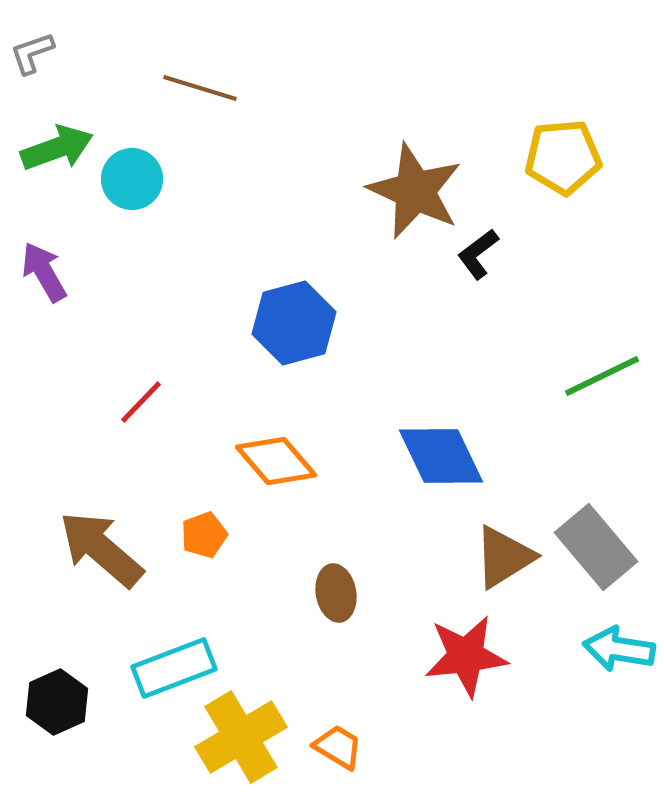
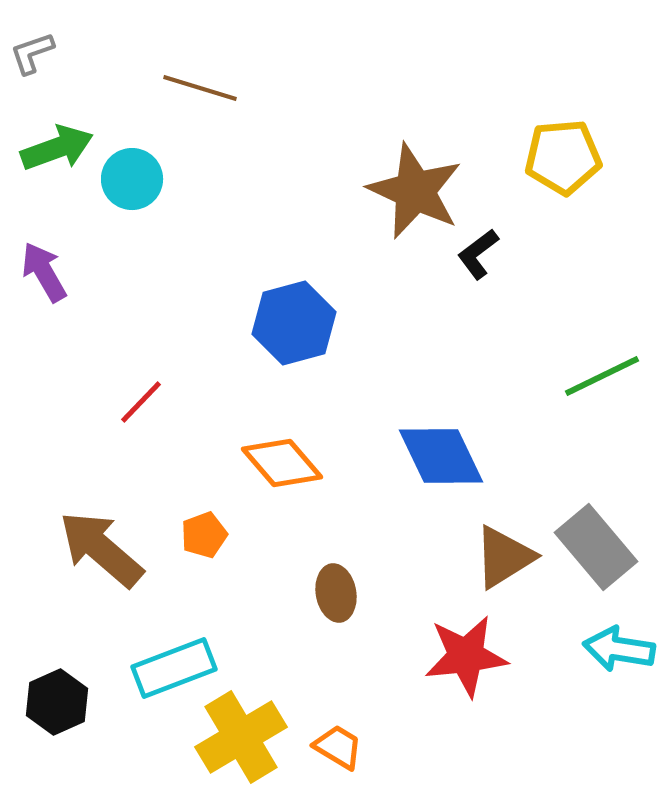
orange diamond: moved 6 px right, 2 px down
